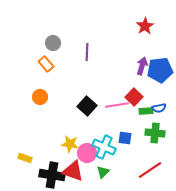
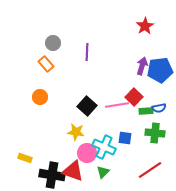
yellow star: moved 6 px right, 12 px up
